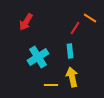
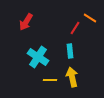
cyan cross: rotated 25 degrees counterclockwise
yellow line: moved 1 px left, 5 px up
